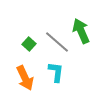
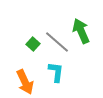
green square: moved 4 px right
orange arrow: moved 4 px down
